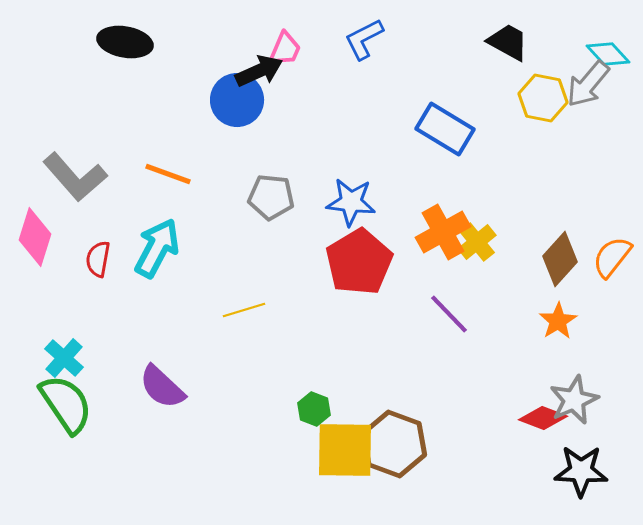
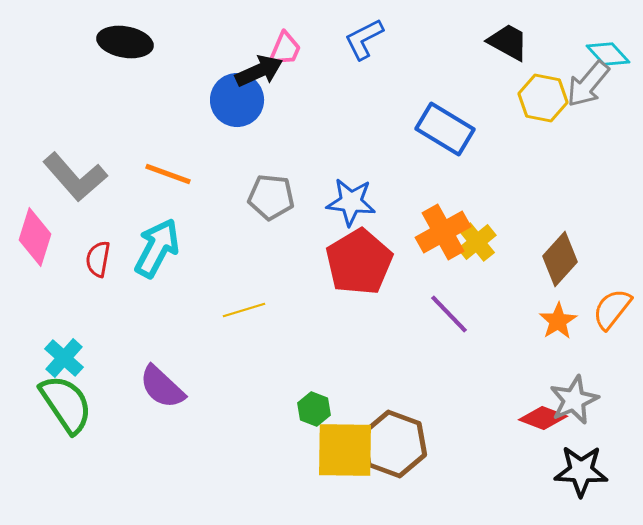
orange semicircle: moved 52 px down
